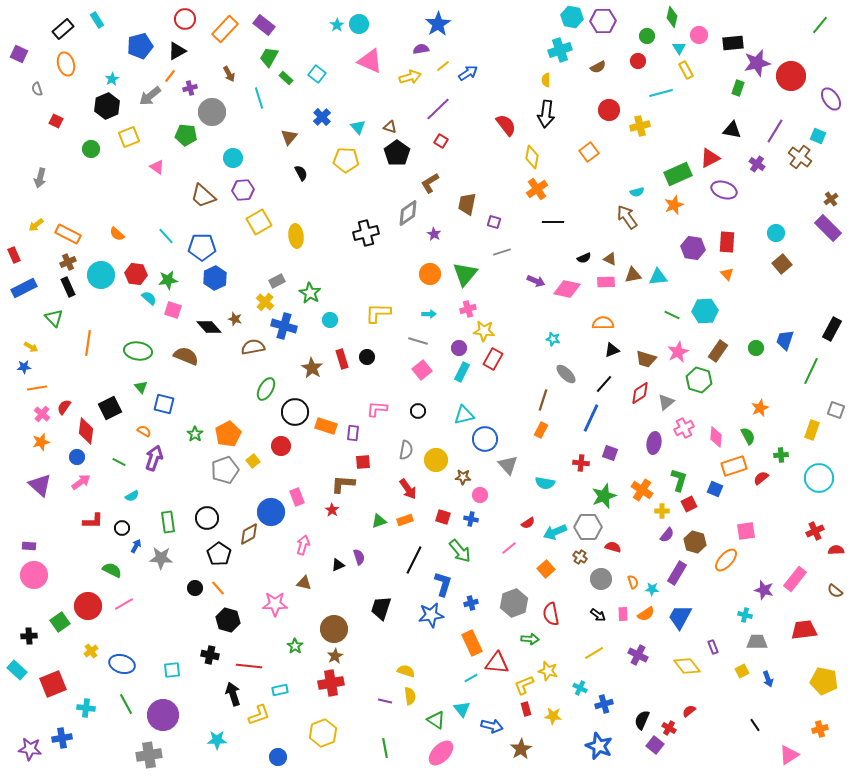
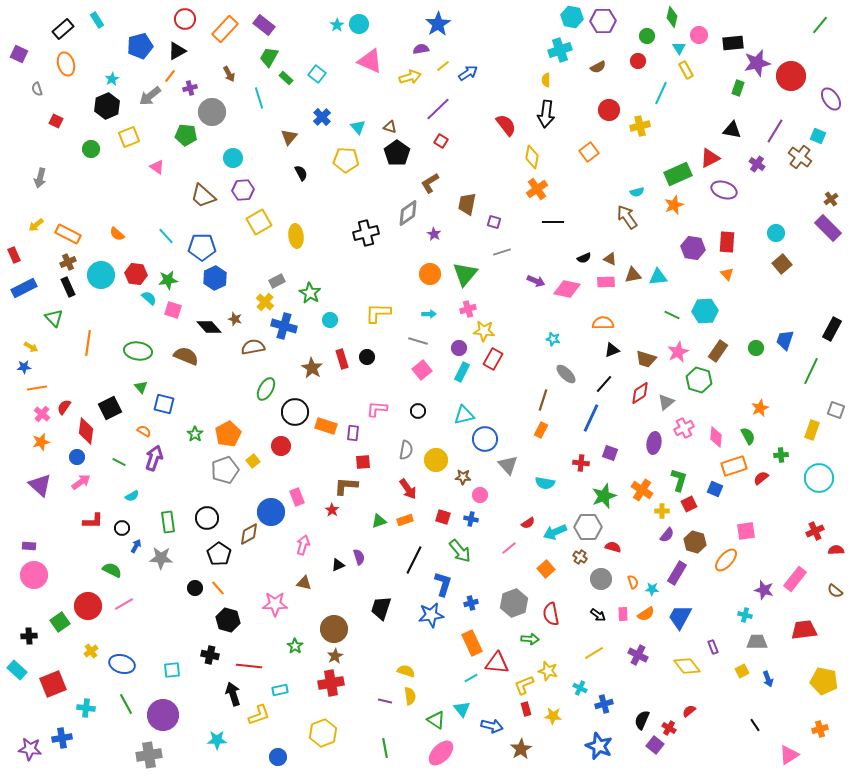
cyan line at (661, 93): rotated 50 degrees counterclockwise
brown L-shape at (343, 484): moved 3 px right, 2 px down
